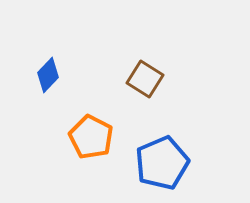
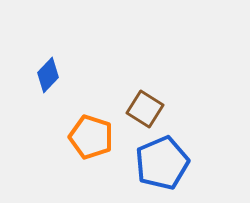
brown square: moved 30 px down
orange pentagon: rotated 9 degrees counterclockwise
